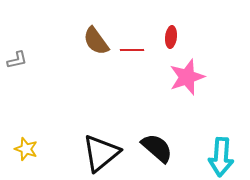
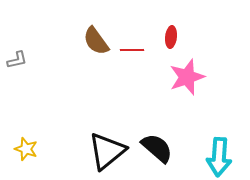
black triangle: moved 6 px right, 2 px up
cyan arrow: moved 2 px left
